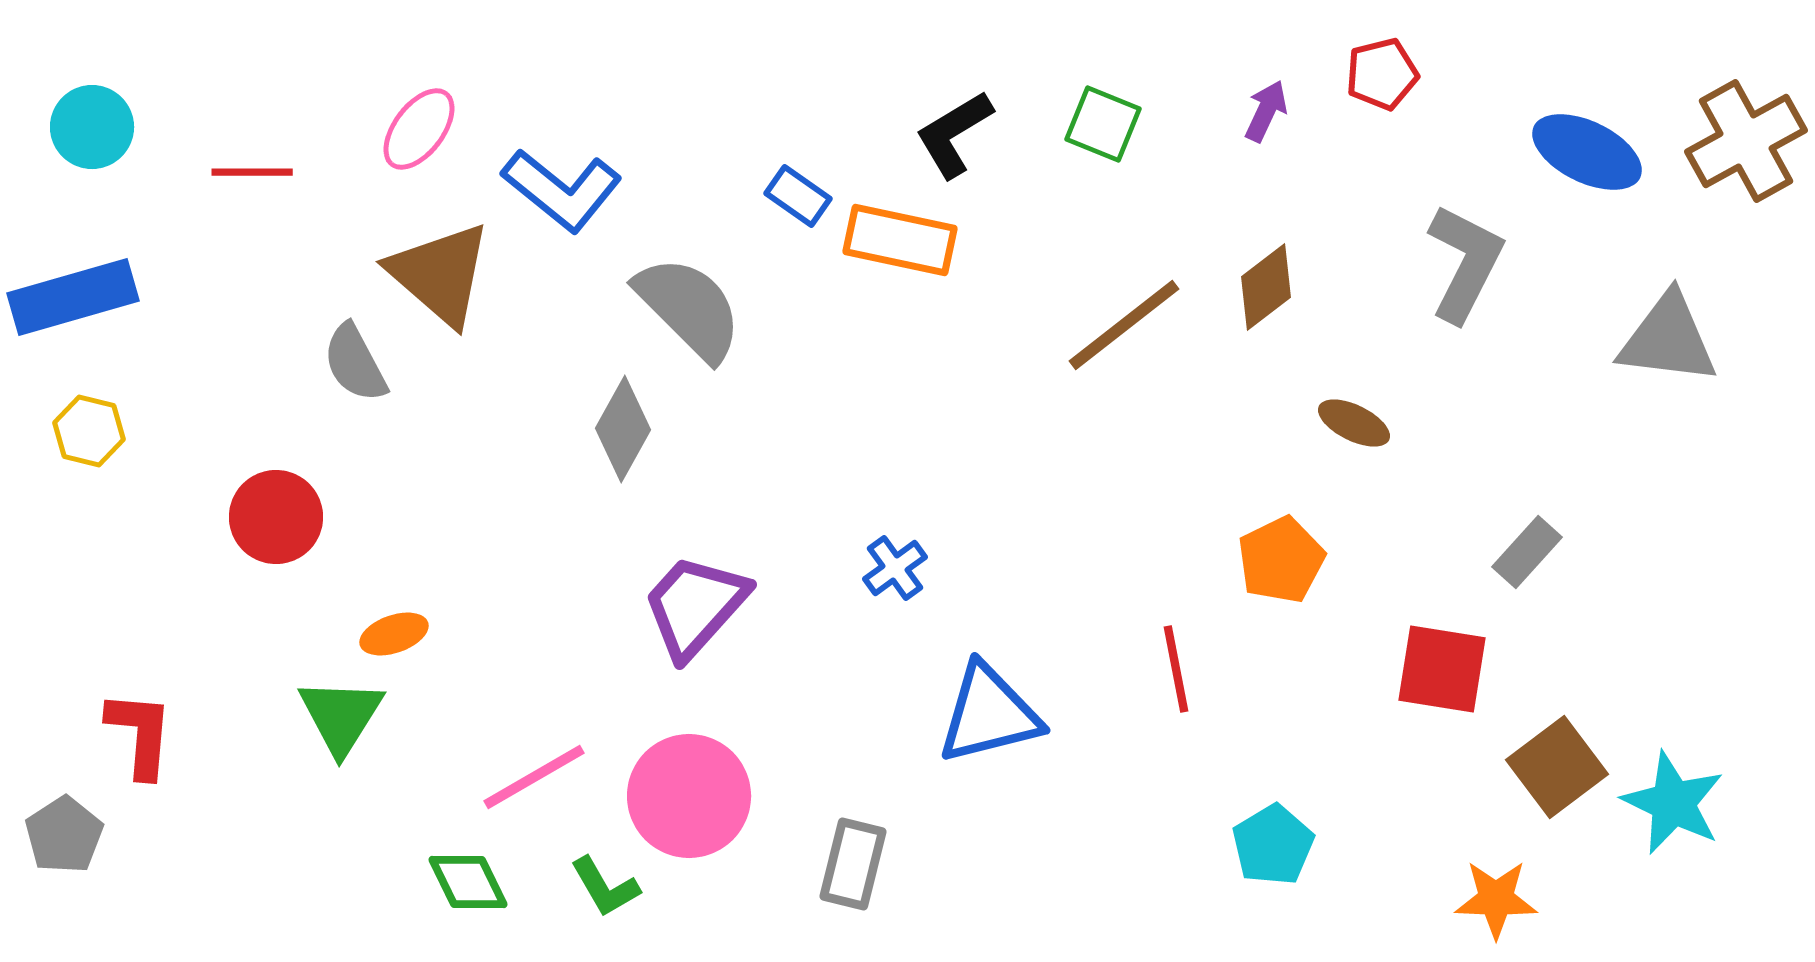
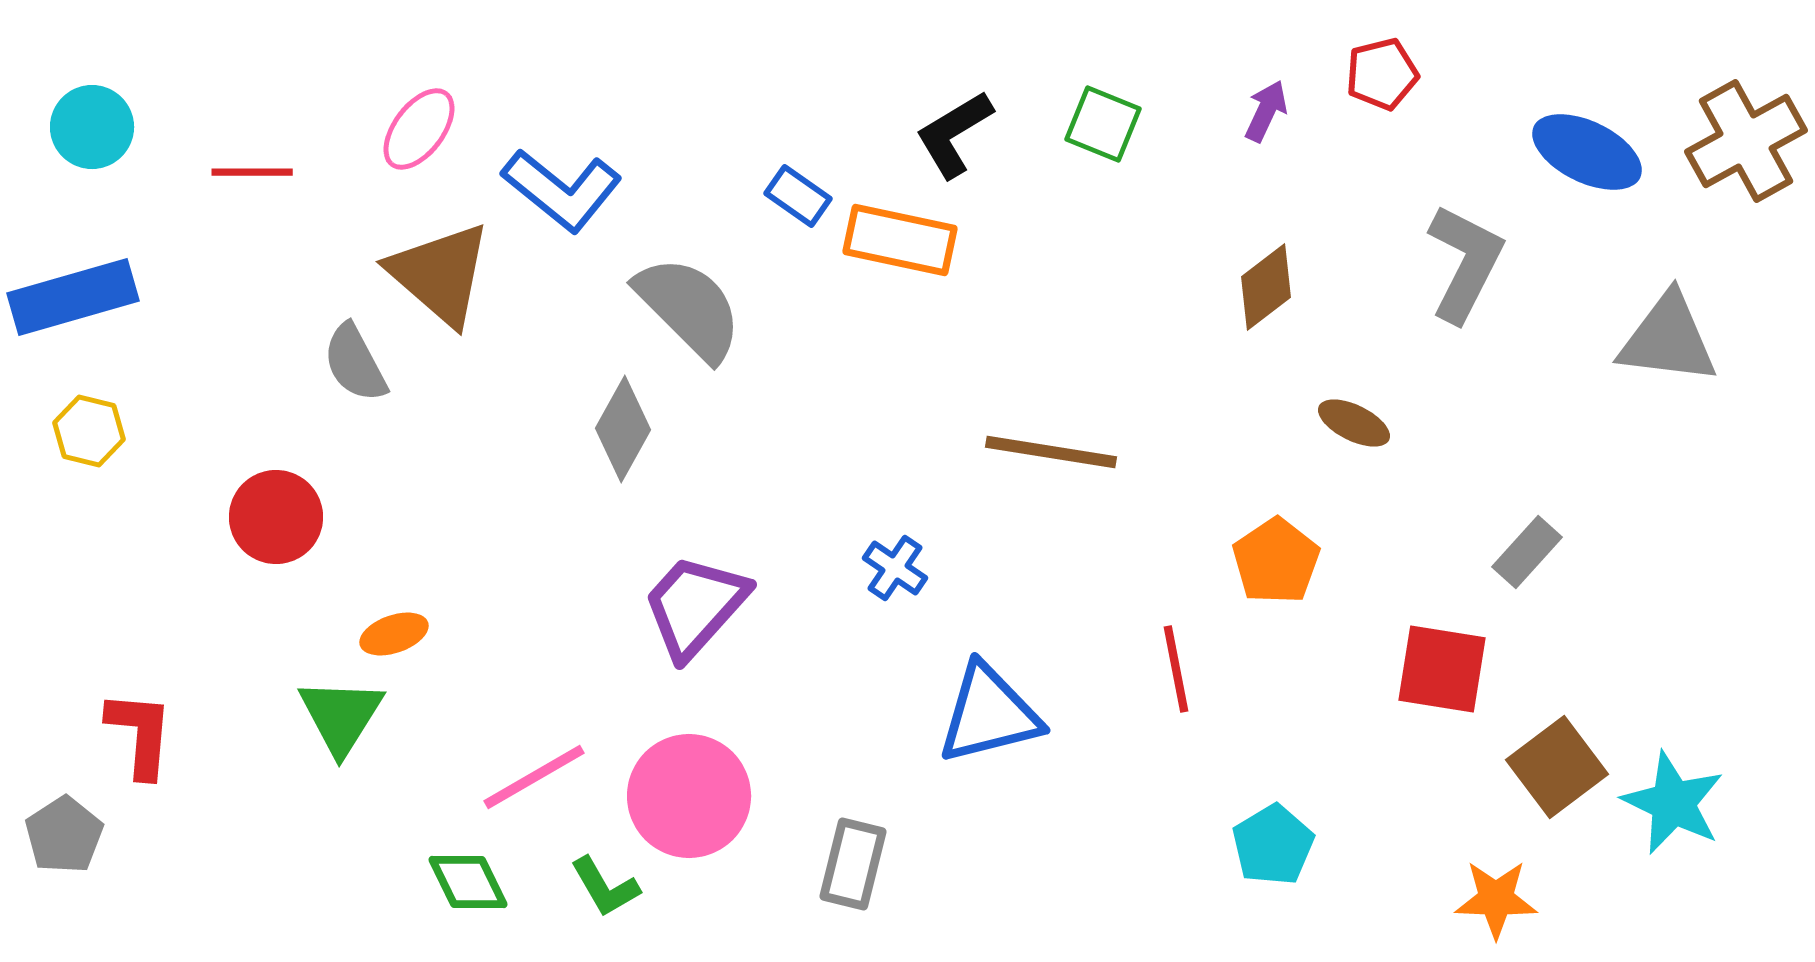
brown line at (1124, 325): moved 73 px left, 127 px down; rotated 47 degrees clockwise
orange pentagon at (1281, 560): moved 5 px left, 1 px down; rotated 8 degrees counterclockwise
blue cross at (895, 568): rotated 20 degrees counterclockwise
